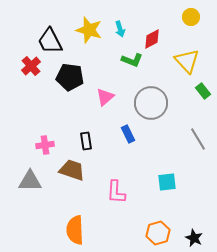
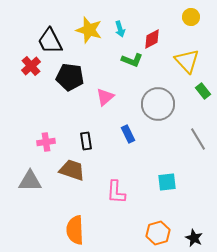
gray circle: moved 7 px right, 1 px down
pink cross: moved 1 px right, 3 px up
